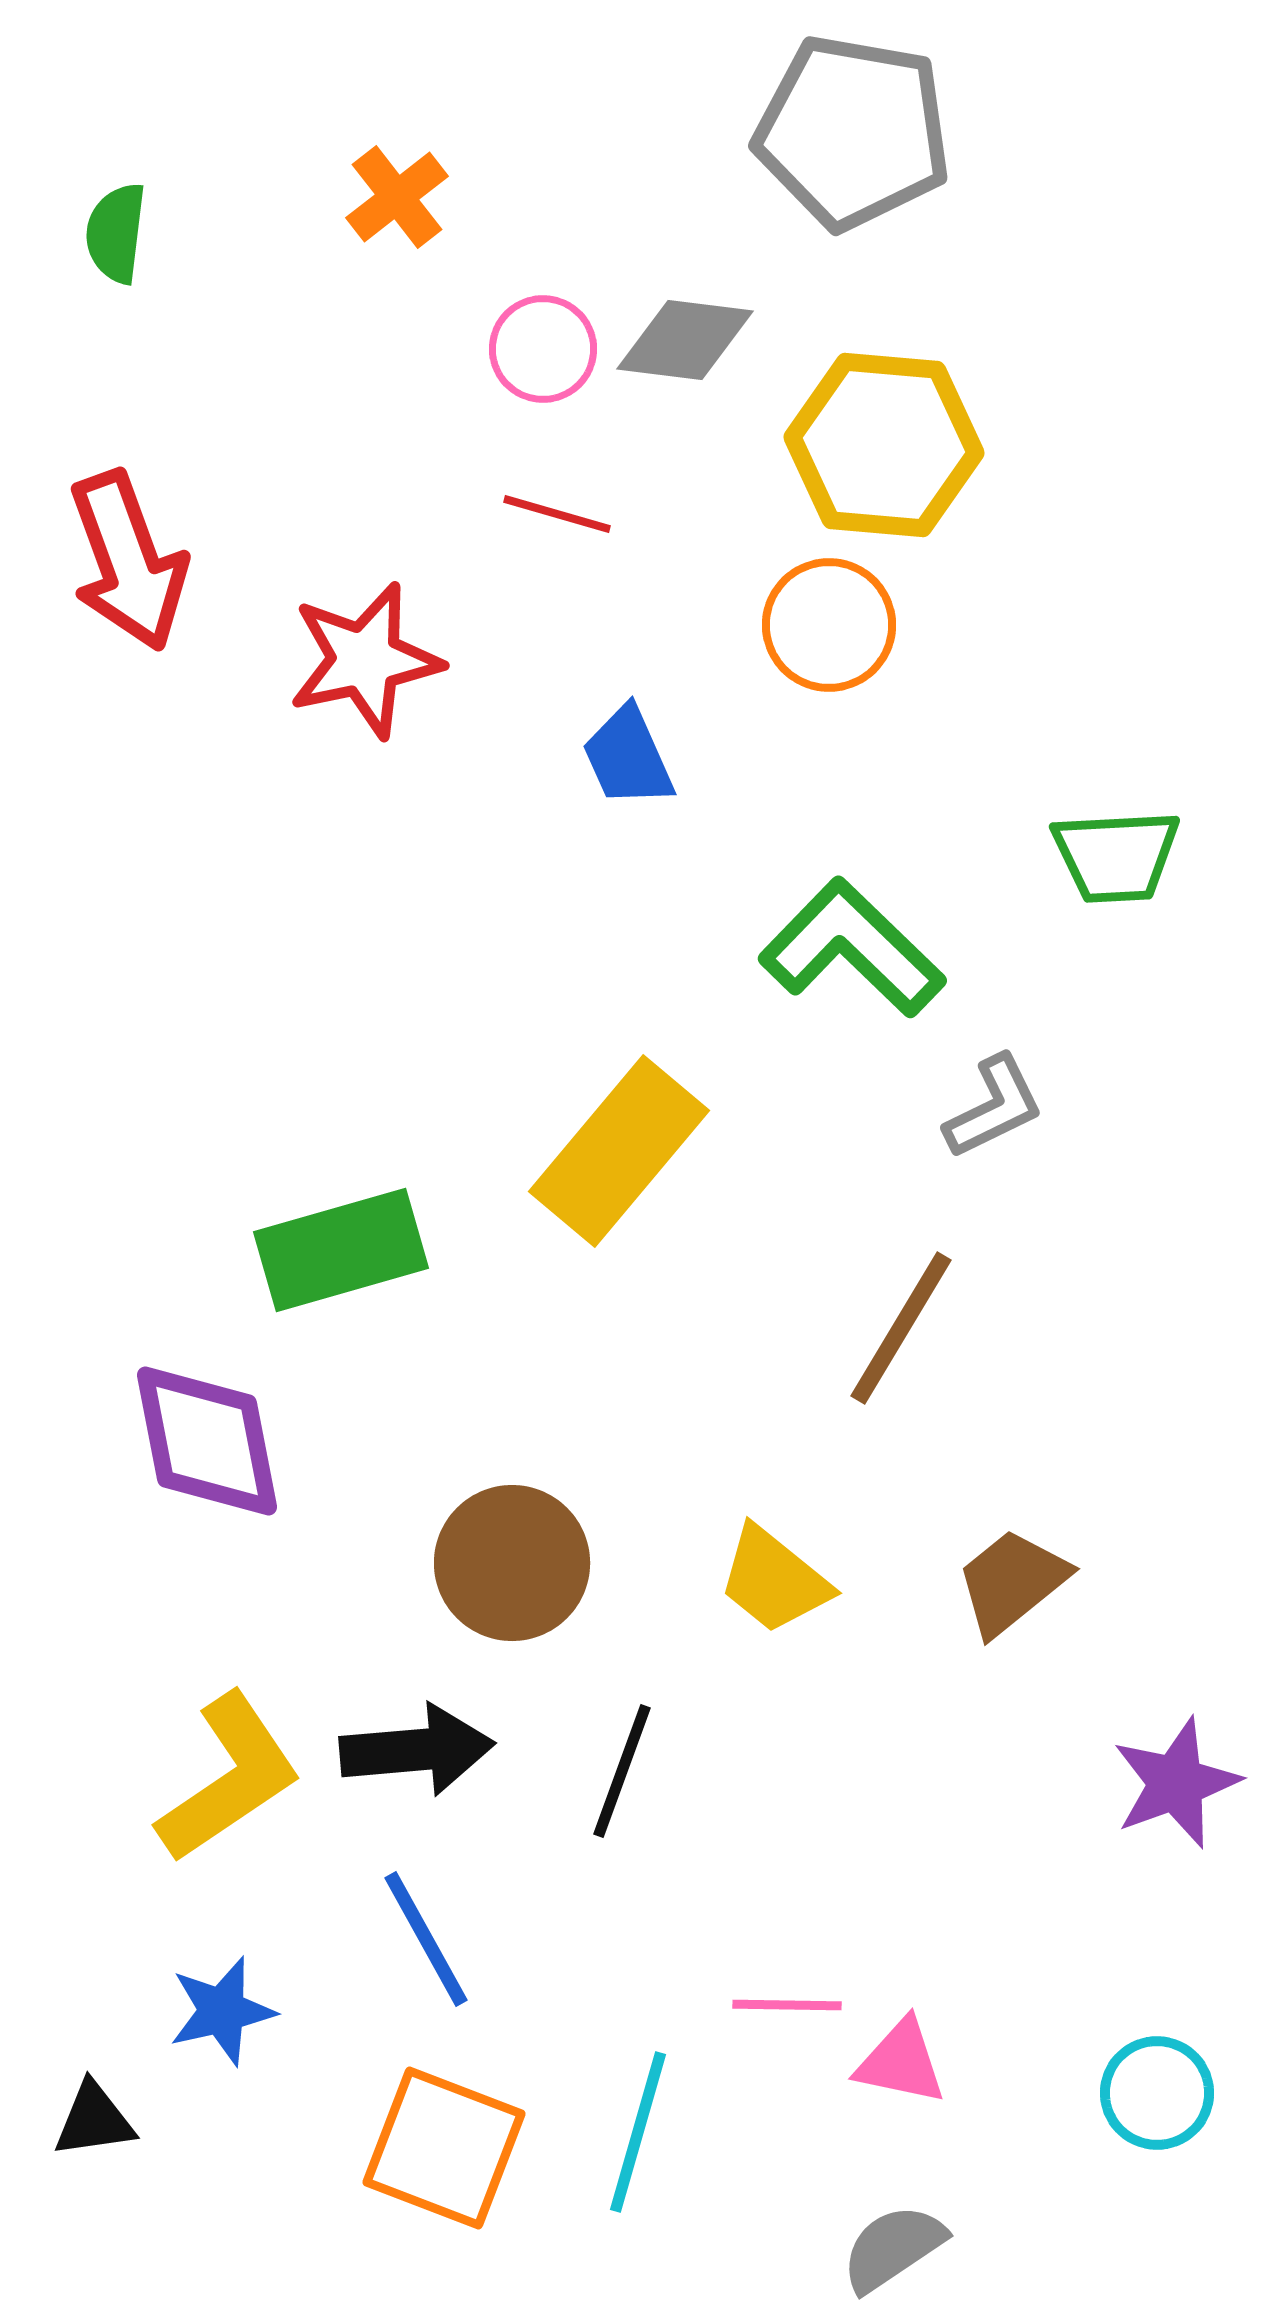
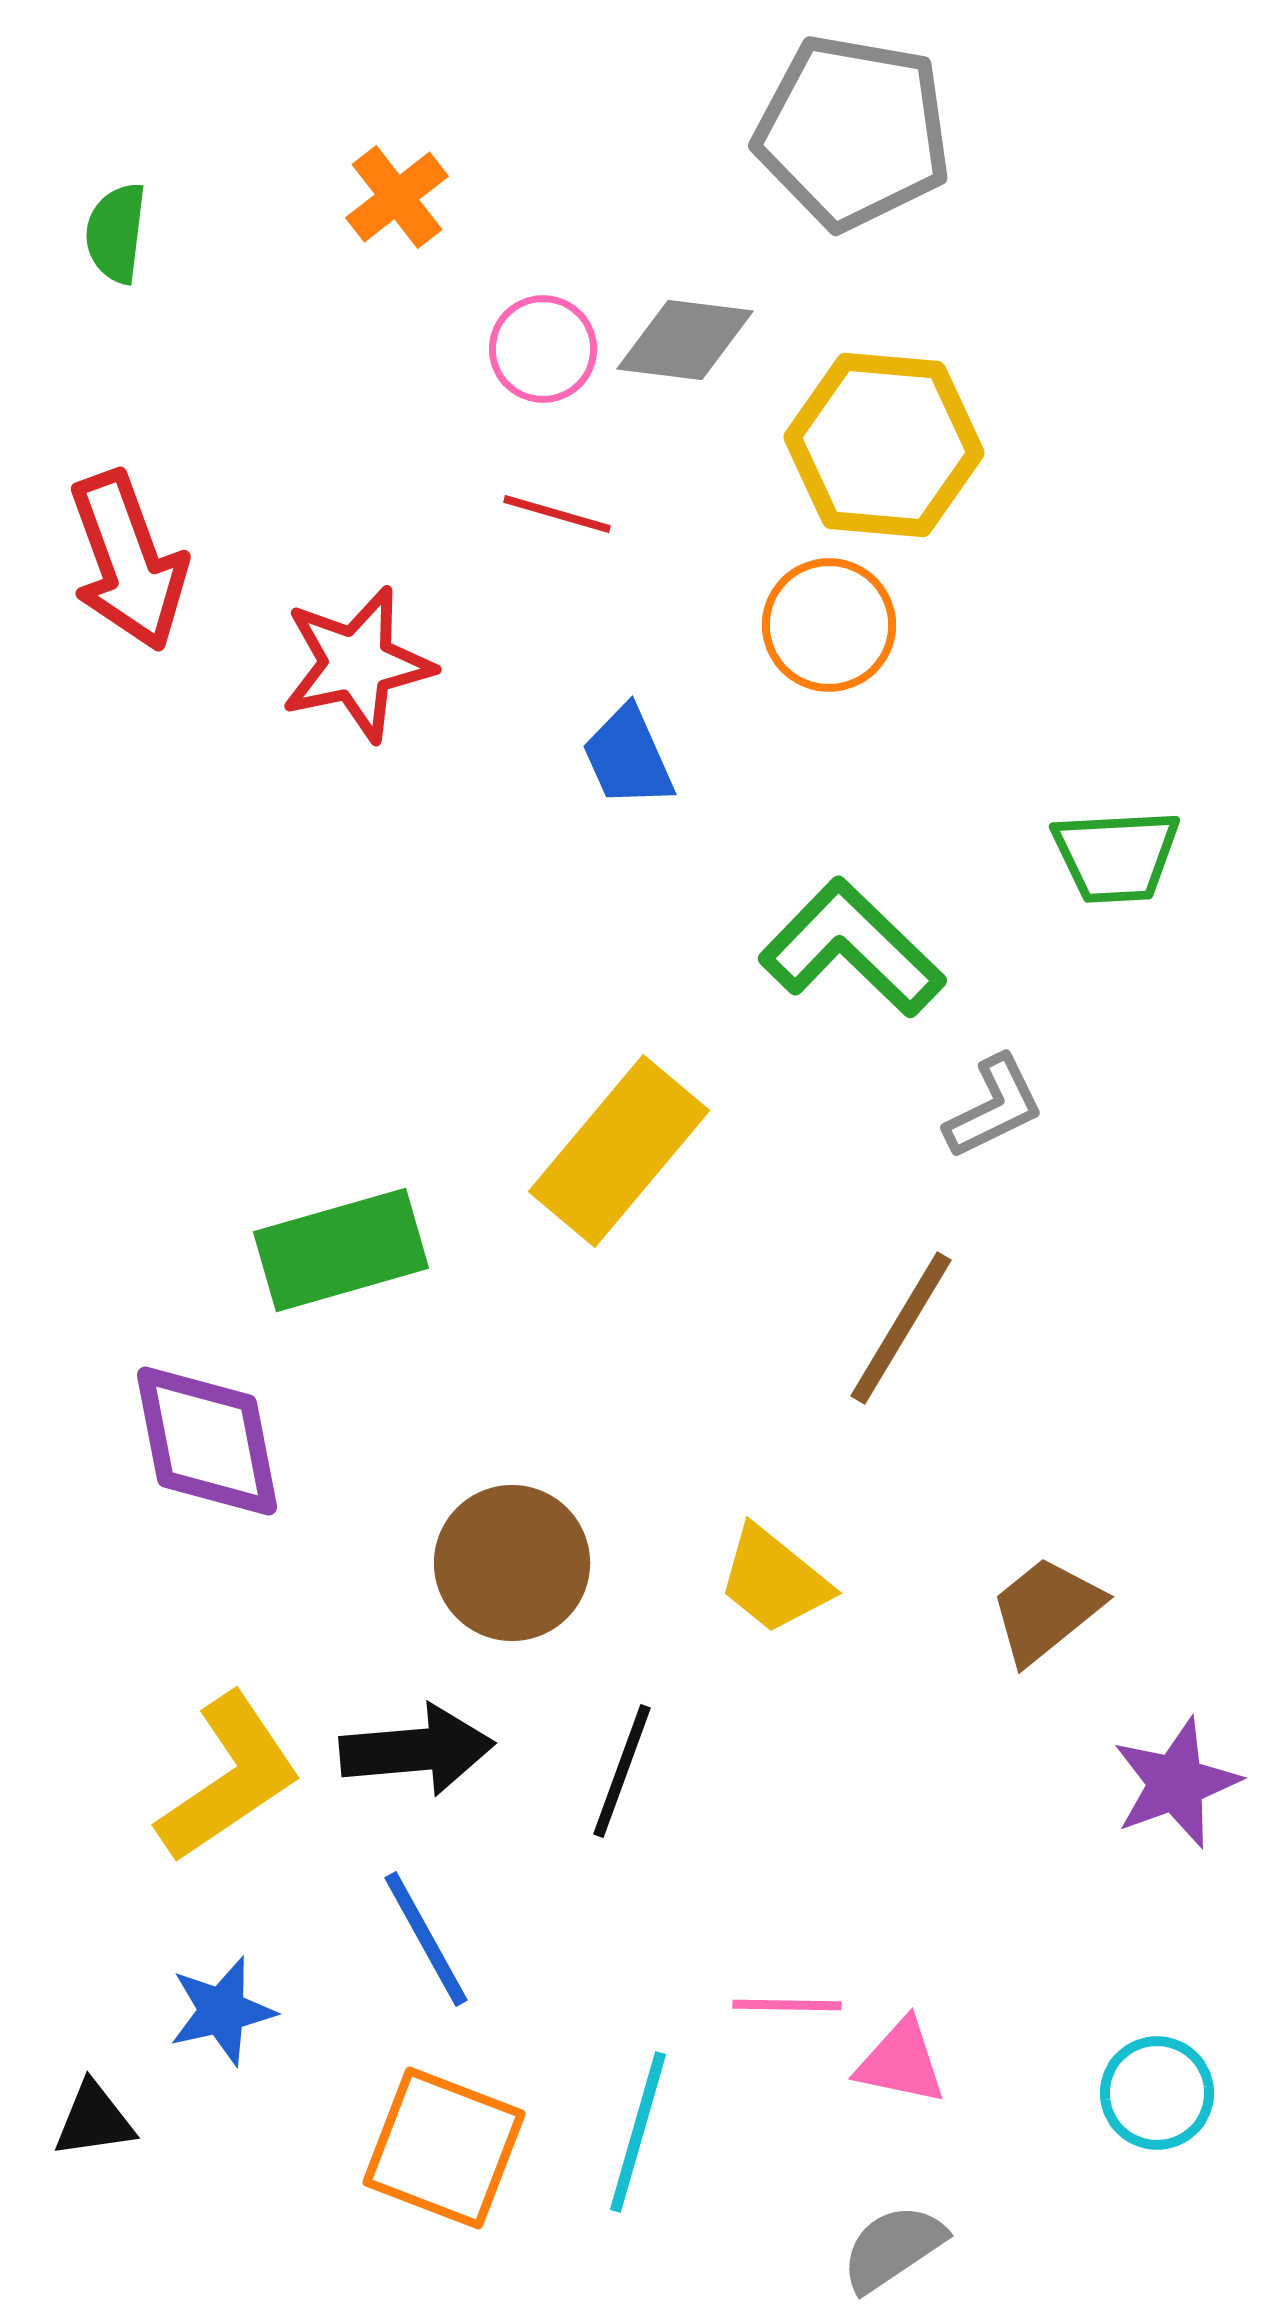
red star: moved 8 px left, 4 px down
brown trapezoid: moved 34 px right, 28 px down
